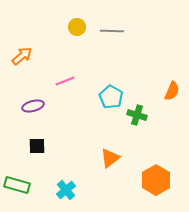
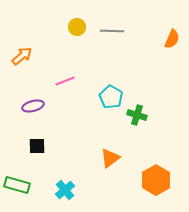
orange semicircle: moved 52 px up
cyan cross: moved 1 px left
